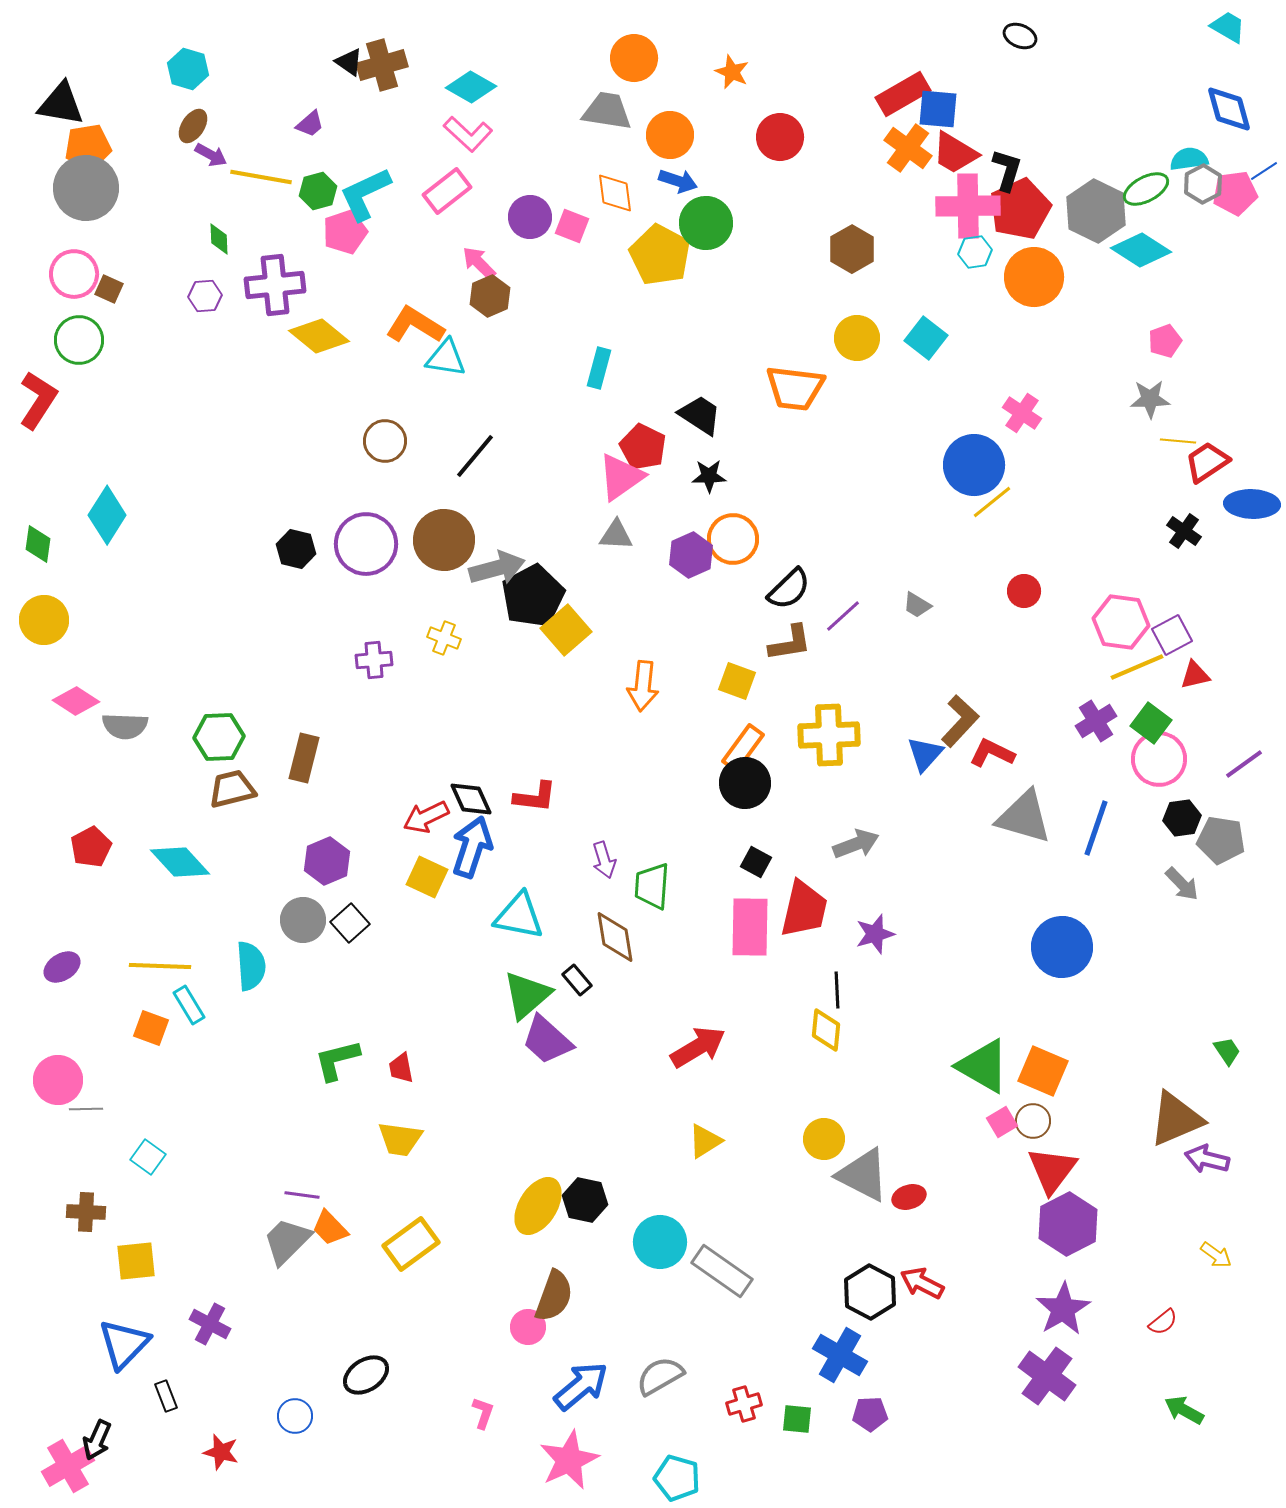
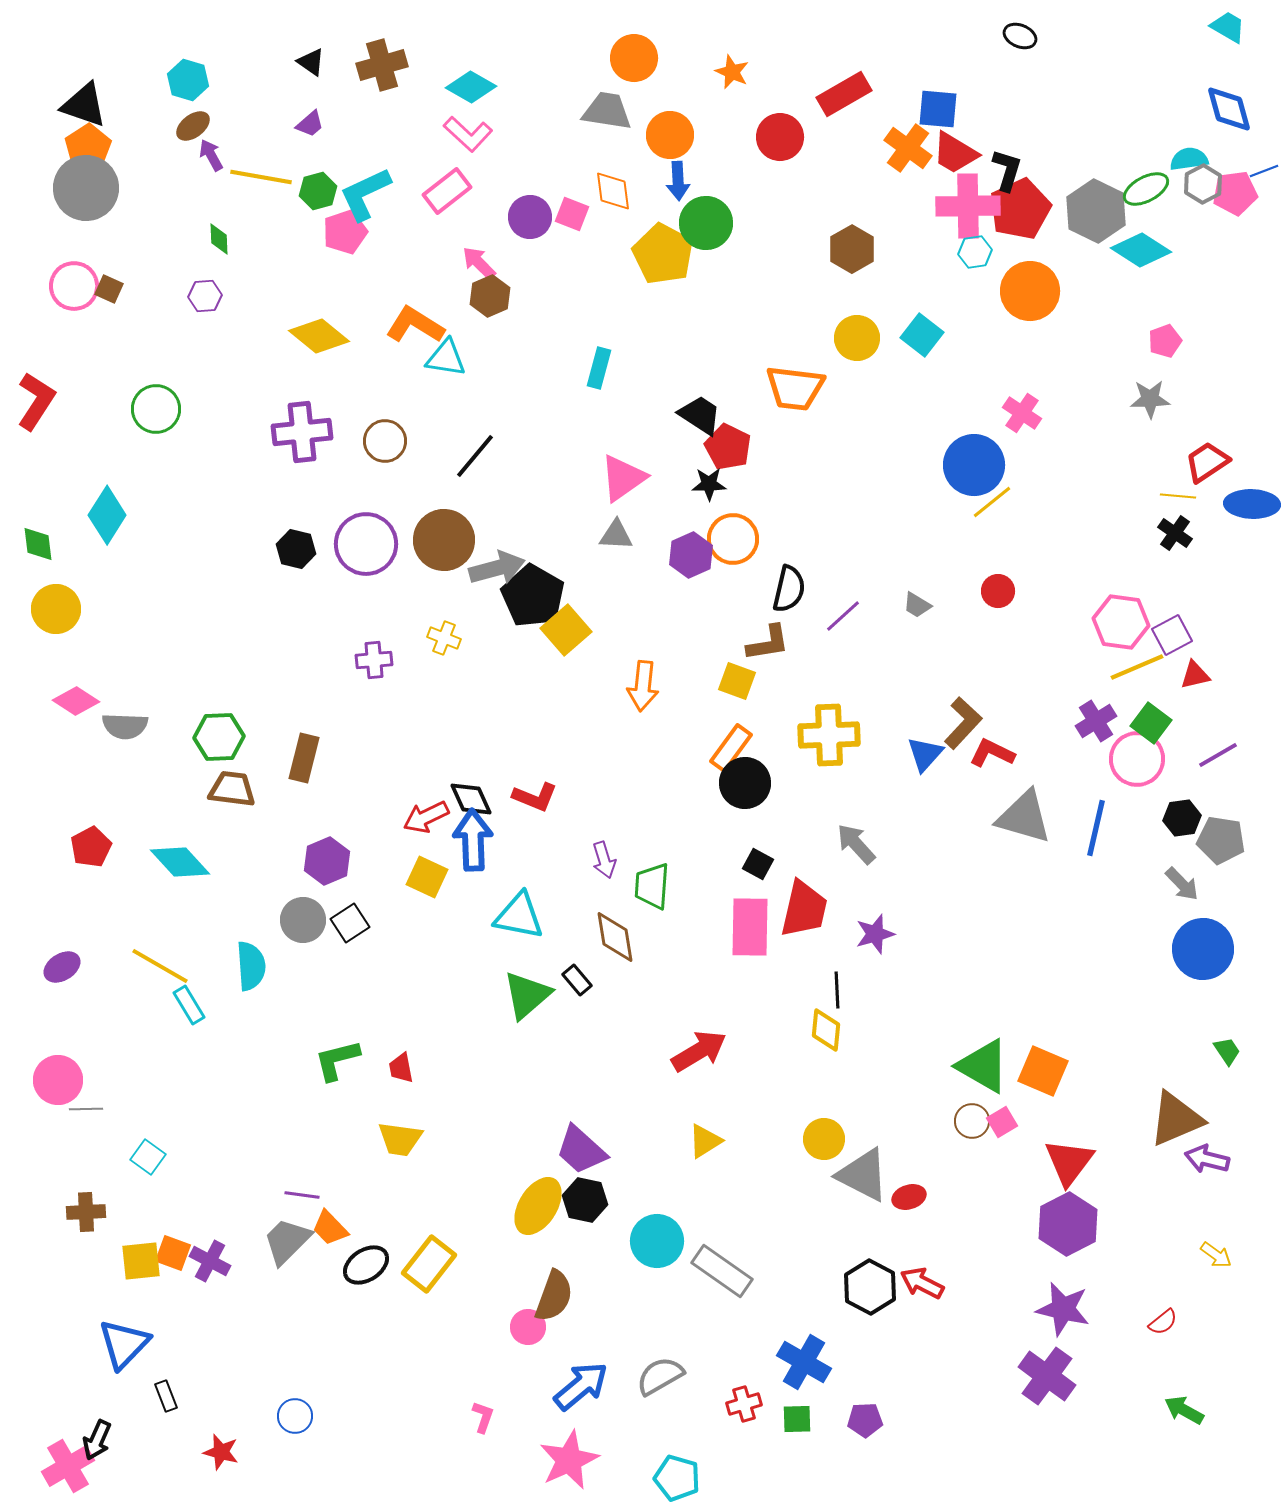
black triangle at (349, 62): moved 38 px left
cyan hexagon at (188, 69): moved 11 px down
red rectangle at (903, 94): moved 59 px left
black triangle at (61, 104): moved 23 px right, 1 px down; rotated 9 degrees clockwise
brown ellipse at (193, 126): rotated 20 degrees clockwise
orange pentagon at (88, 147): rotated 24 degrees counterclockwise
purple arrow at (211, 155): rotated 148 degrees counterclockwise
blue line at (1264, 171): rotated 12 degrees clockwise
blue arrow at (678, 181): rotated 69 degrees clockwise
orange diamond at (615, 193): moved 2 px left, 2 px up
pink square at (572, 226): moved 12 px up
yellow pentagon at (660, 255): moved 3 px right, 1 px up
pink circle at (74, 274): moved 12 px down
orange circle at (1034, 277): moved 4 px left, 14 px down
purple cross at (275, 285): moved 27 px right, 147 px down
cyan square at (926, 338): moved 4 px left, 3 px up
green circle at (79, 340): moved 77 px right, 69 px down
red L-shape at (38, 400): moved 2 px left, 1 px down
yellow line at (1178, 441): moved 55 px down
red pentagon at (643, 447): moved 85 px right
black star at (709, 476): moved 8 px down
pink triangle at (621, 477): moved 2 px right, 1 px down
black cross at (1184, 531): moved 9 px left, 2 px down
green diamond at (38, 544): rotated 15 degrees counterclockwise
black semicircle at (789, 589): rotated 33 degrees counterclockwise
red circle at (1024, 591): moved 26 px left
black pentagon at (533, 596): rotated 14 degrees counterclockwise
yellow circle at (44, 620): moved 12 px right, 11 px up
brown L-shape at (790, 643): moved 22 px left
brown L-shape at (960, 721): moved 3 px right, 2 px down
orange rectangle at (743, 748): moved 12 px left
pink circle at (1159, 759): moved 22 px left
purple line at (1244, 764): moved 26 px left, 9 px up; rotated 6 degrees clockwise
brown trapezoid at (232, 789): rotated 21 degrees clockwise
red L-shape at (535, 797): rotated 15 degrees clockwise
blue line at (1096, 828): rotated 6 degrees counterclockwise
gray arrow at (856, 844): rotated 111 degrees counterclockwise
blue arrow at (472, 847): moved 1 px right, 7 px up; rotated 20 degrees counterclockwise
black square at (756, 862): moved 2 px right, 2 px down
black square at (350, 923): rotated 9 degrees clockwise
blue circle at (1062, 947): moved 141 px right, 2 px down
yellow line at (160, 966): rotated 28 degrees clockwise
orange square at (151, 1028): moved 22 px right, 225 px down
purple trapezoid at (547, 1040): moved 34 px right, 110 px down
red arrow at (698, 1047): moved 1 px right, 4 px down
brown circle at (1033, 1121): moved 61 px left
red triangle at (1052, 1170): moved 17 px right, 8 px up
brown cross at (86, 1212): rotated 6 degrees counterclockwise
cyan circle at (660, 1242): moved 3 px left, 1 px up
yellow rectangle at (411, 1244): moved 18 px right, 20 px down; rotated 16 degrees counterclockwise
yellow square at (136, 1261): moved 5 px right
black hexagon at (870, 1292): moved 5 px up
purple star at (1063, 1309): rotated 28 degrees counterclockwise
purple cross at (210, 1324): moved 63 px up
blue cross at (840, 1355): moved 36 px left, 7 px down
black ellipse at (366, 1375): moved 110 px up
pink L-shape at (483, 1413): moved 4 px down
purple pentagon at (870, 1414): moved 5 px left, 6 px down
green square at (797, 1419): rotated 8 degrees counterclockwise
